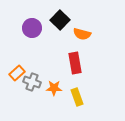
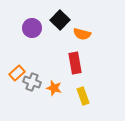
orange star: rotated 14 degrees clockwise
yellow rectangle: moved 6 px right, 1 px up
